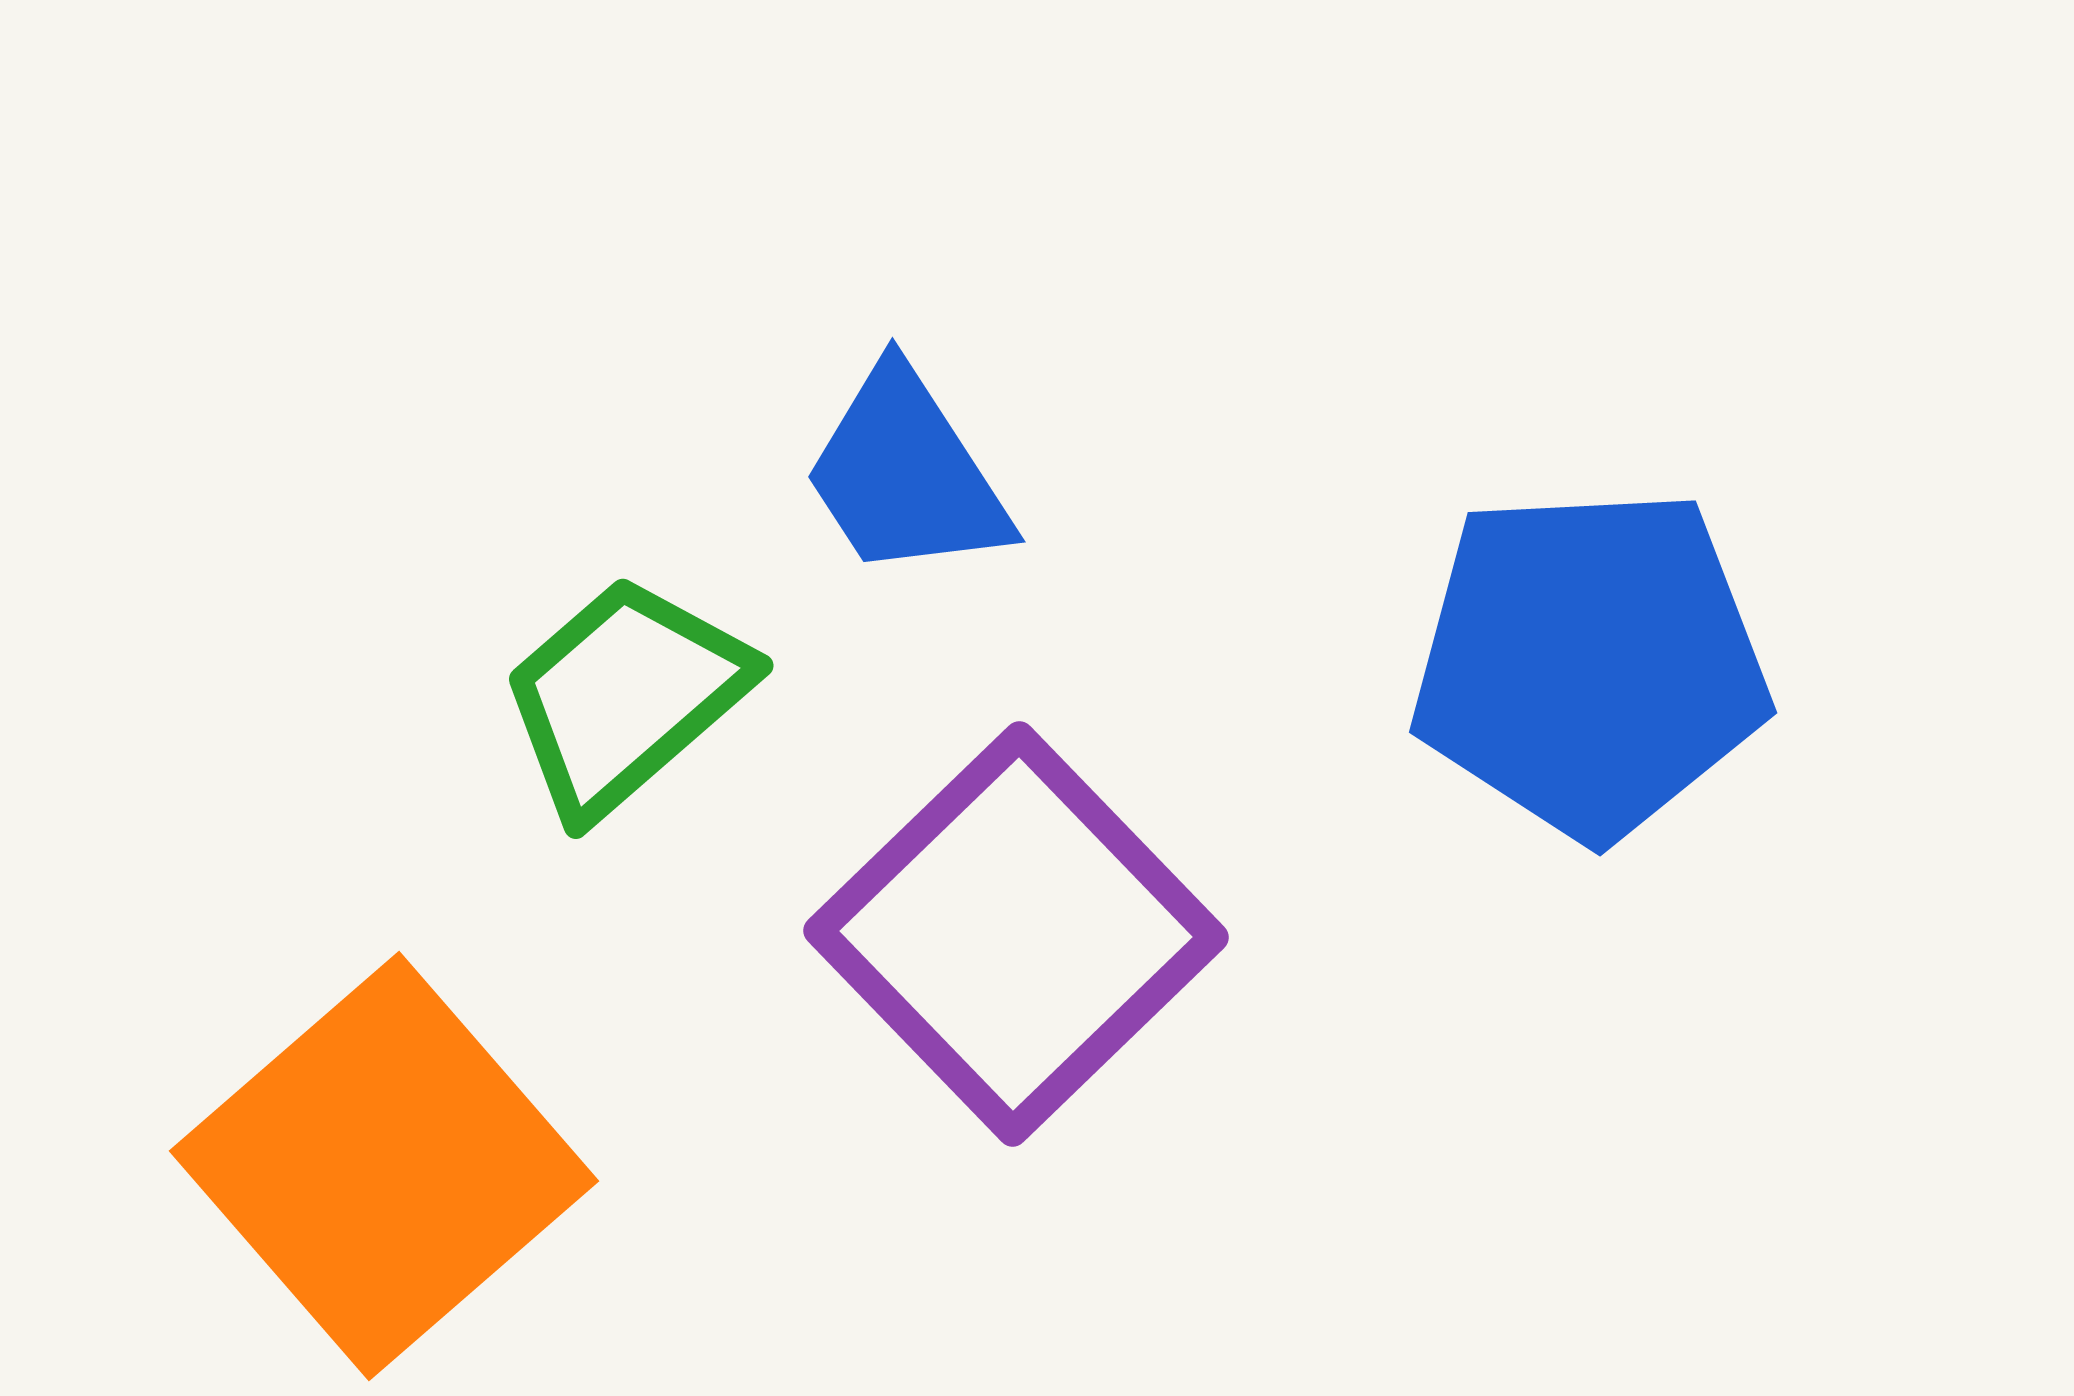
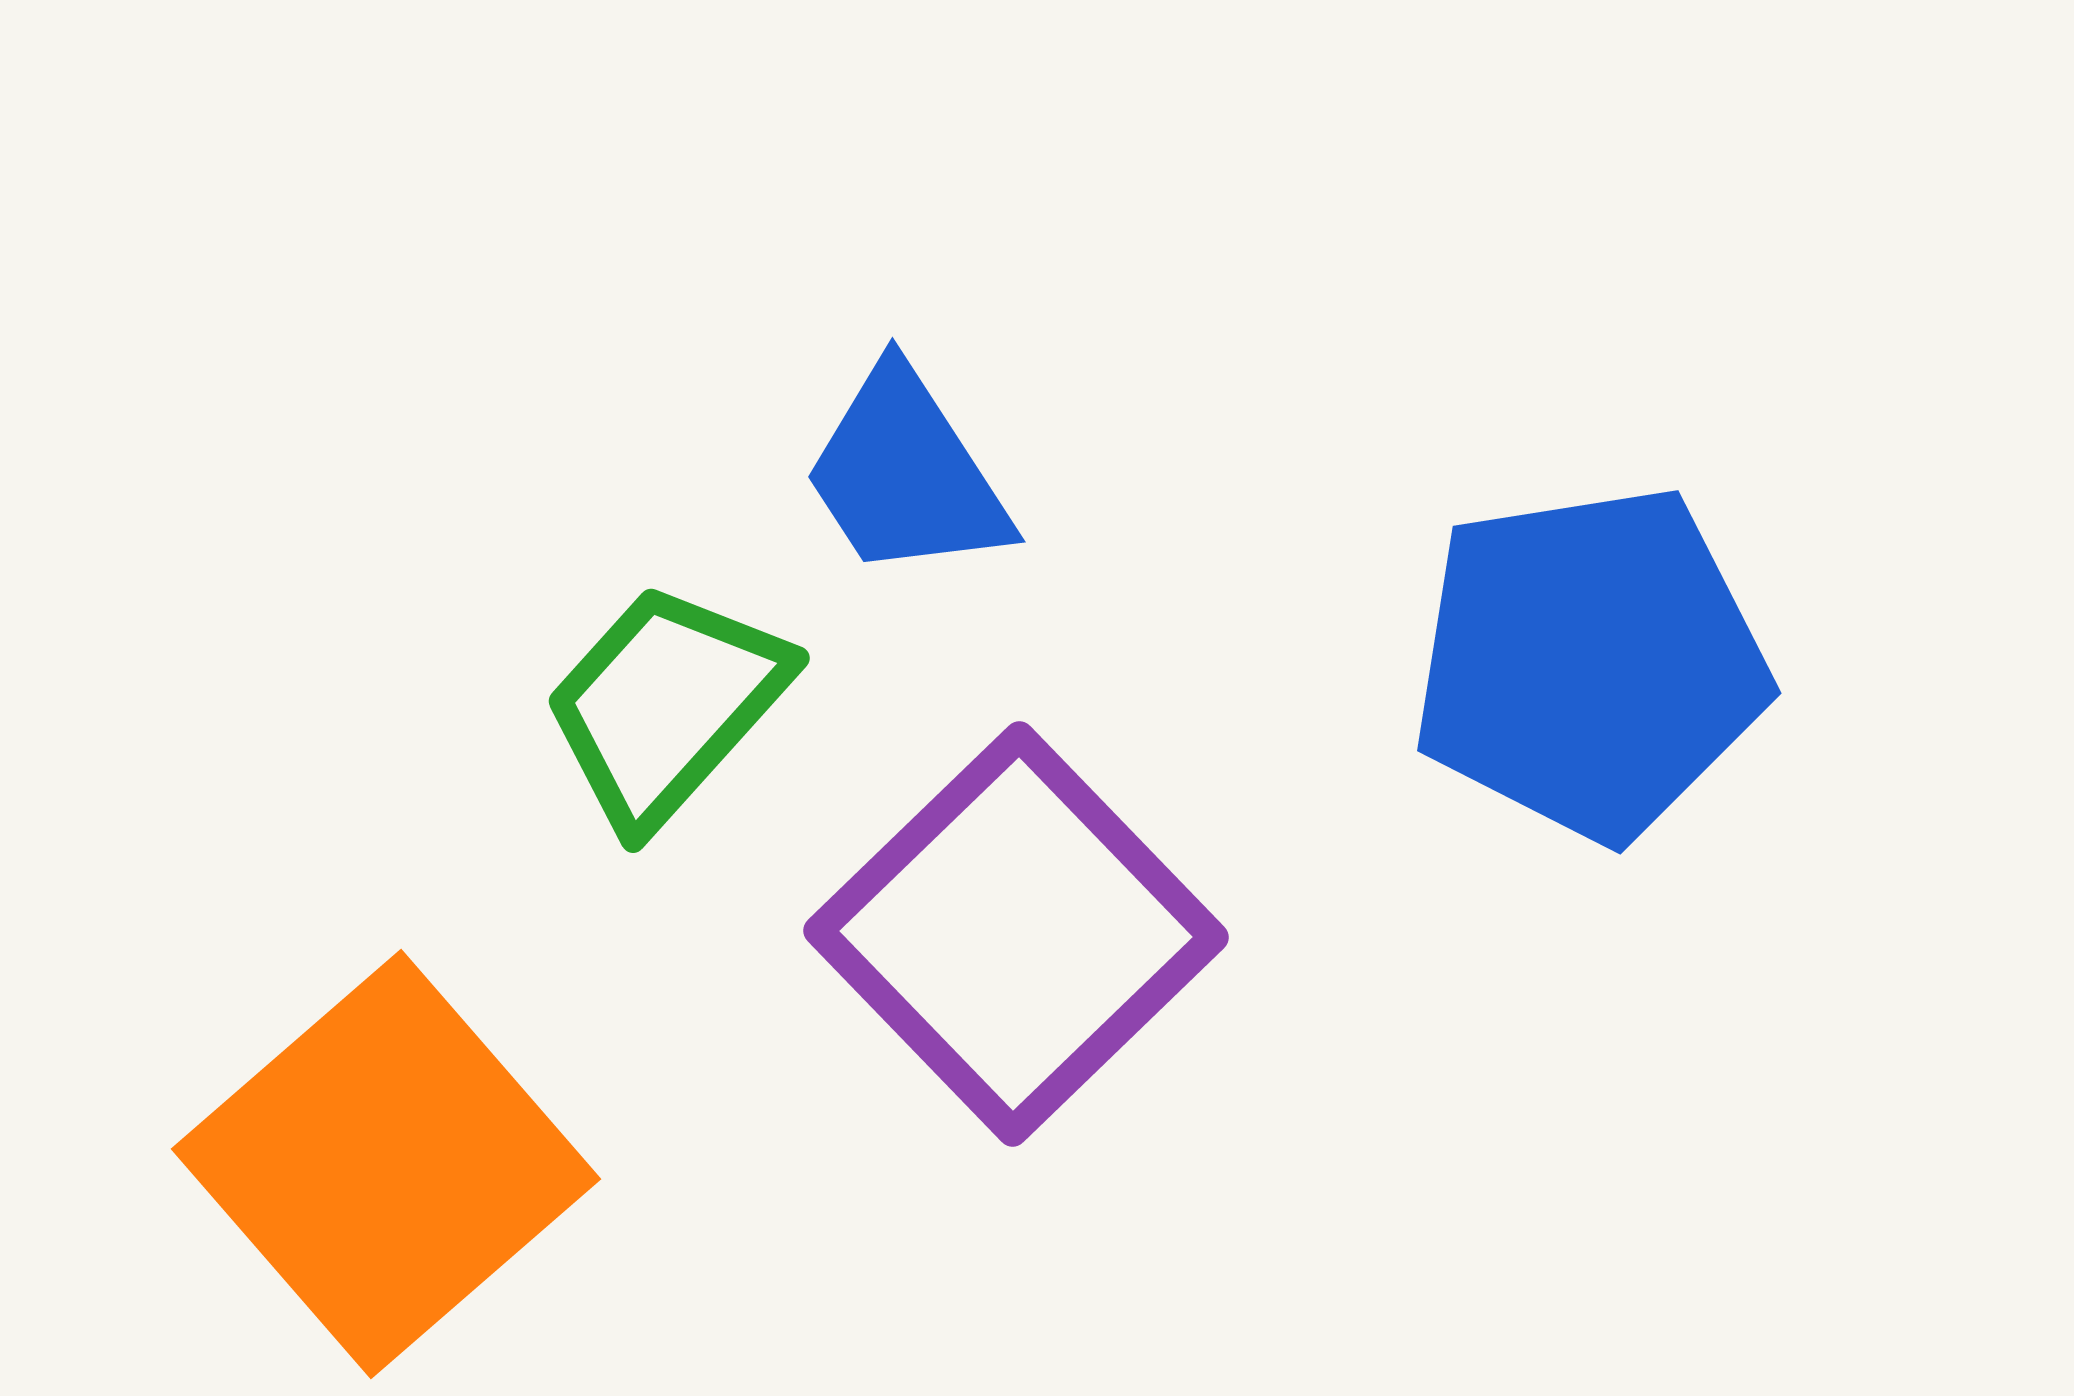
blue pentagon: rotated 6 degrees counterclockwise
green trapezoid: moved 41 px right, 9 px down; rotated 7 degrees counterclockwise
orange square: moved 2 px right, 2 px up
